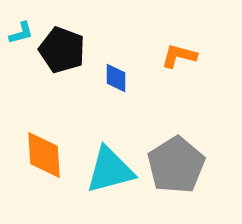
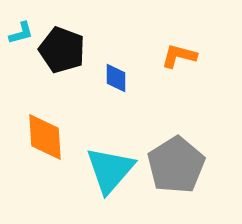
orange diamond: moved 1 px right, 18 px up
cyan triangle: rotated 34 degrees counterclockwise
